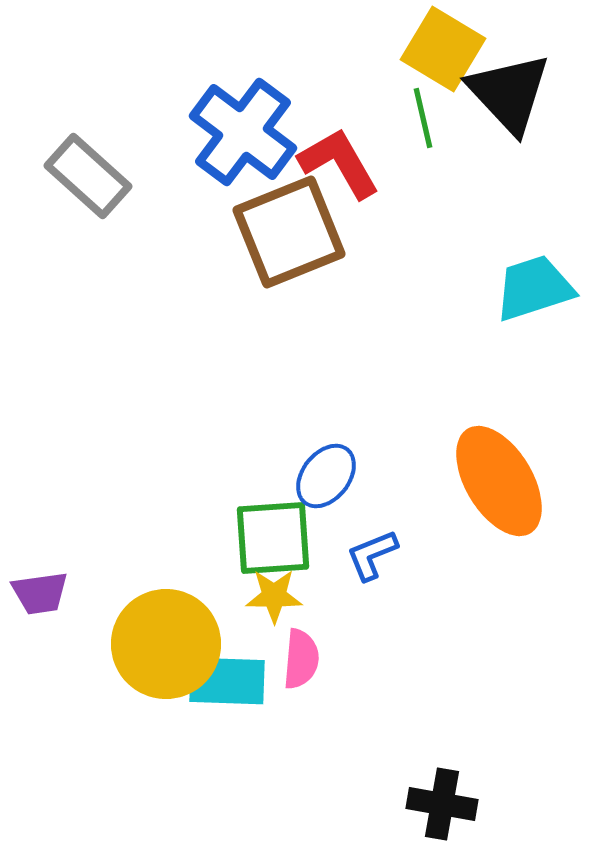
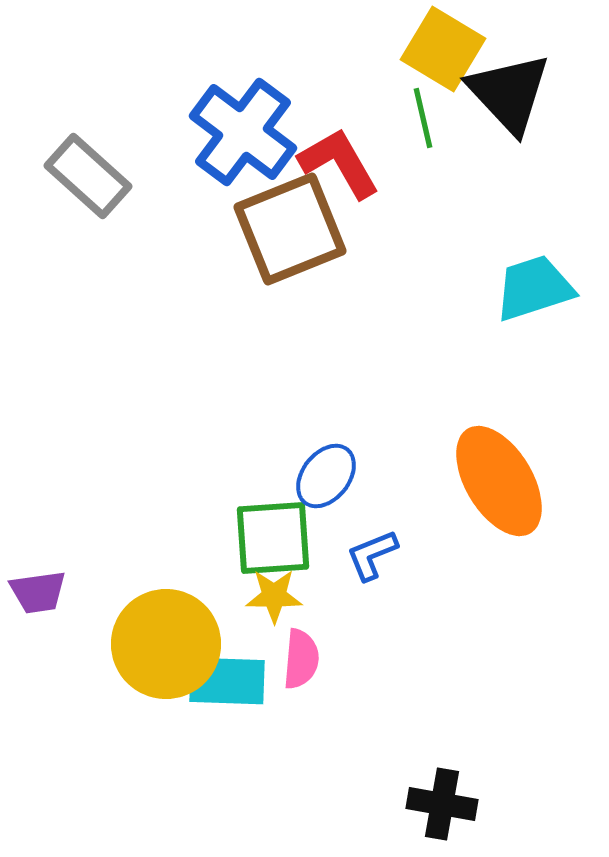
brown square: moved 1 px right, 3 px up
purple trapezoid: moved 2 px left, 1 px up
